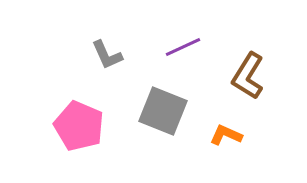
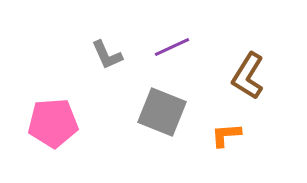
purple line: moved 11 px left
gray square: moved 1 px left, 1 px down
pink pentagon: moved 26 px left, 3 px up; rotated 27 degrees counterclockwise
orange L-shape: rotated 28 degrees counterclockwise
